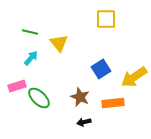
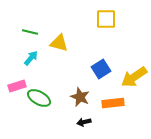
yellow triangle: rotated 36 degrees counterclockwise
green ellipse: rotated 15 degrees counterclockwise
